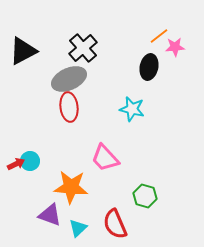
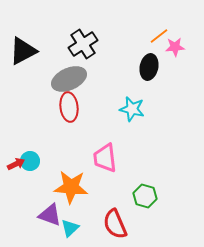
black cross: moved 4 px up; rotated 8 degrees clockwise
pink trapezoid: rotated 36 degrees clockwise
cyan triangle: moved 8 px left
